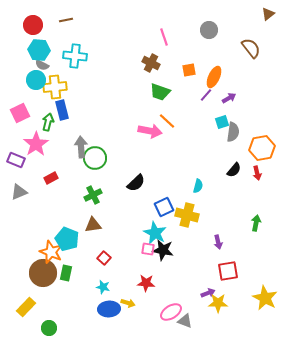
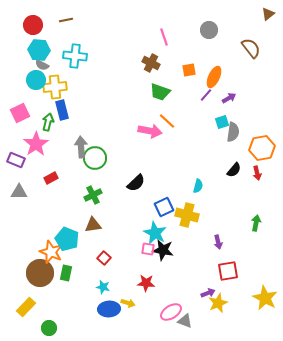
gray triangle at (19, 192): rotated 24 degrees clockwise
brown circle at (43, 273): moved 3 px left
yellow star at (218, 303): rotated 24 degrees counterclockwise
